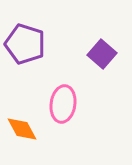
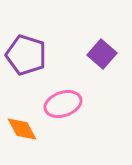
purple pentagon: moved 1 px right, 11 px down
pink ellipse: rotated 63 degrees clockwise
